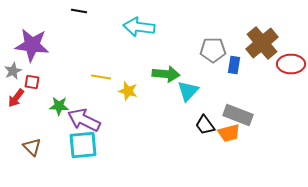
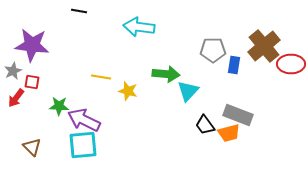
brown cross: moved 2 px right, 3 px down
